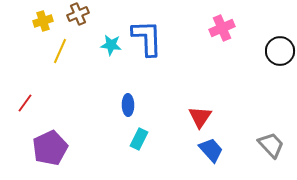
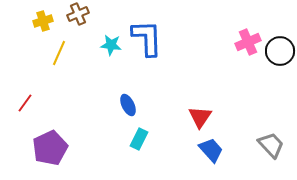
pink cross: moved 26 px right, 14 px down
yellow line: moved 1 px left, 2 px down
blue ellipse: rotated 25 degrees counterclockwise
